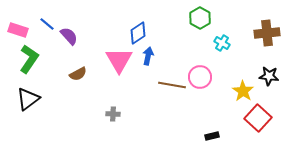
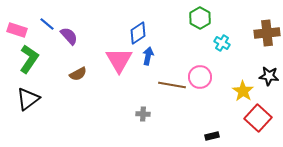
pink rectangle: moved 1 px left
gray cross: moved 30 px right
